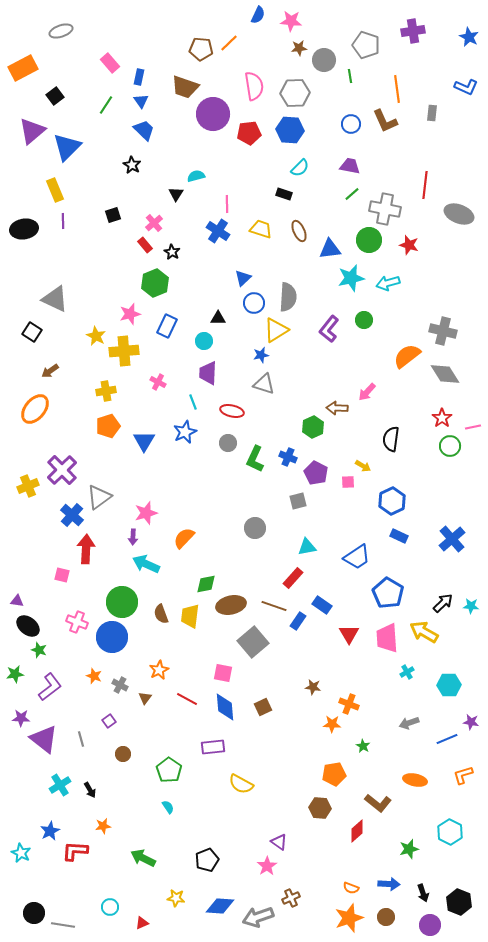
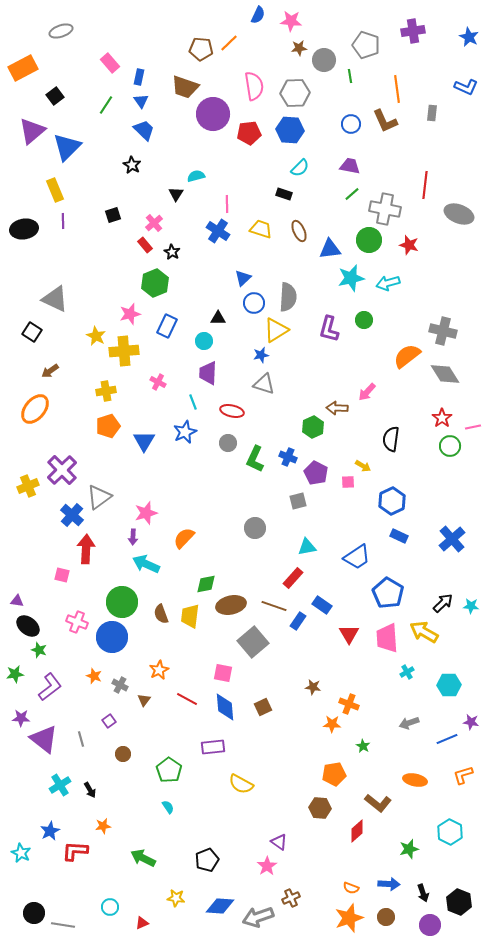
purple L-shape at (329, 329): rotated 24 degrees counterclockwise
brown triangle at (145, 698): moved 1 px left, 2 px down
